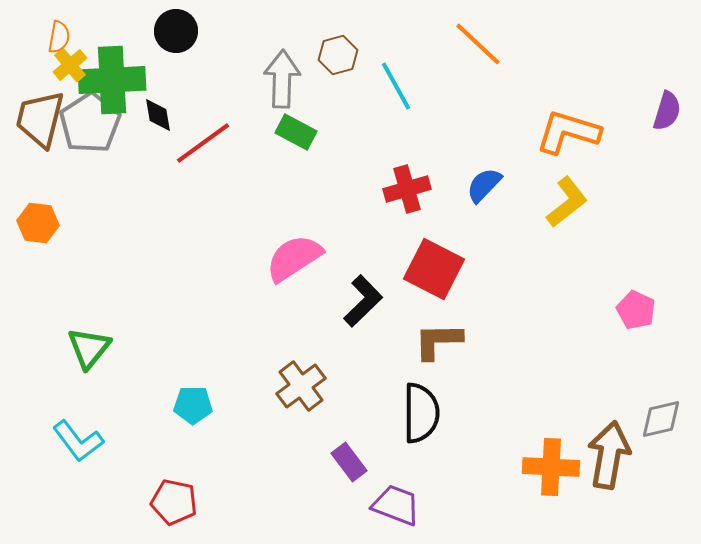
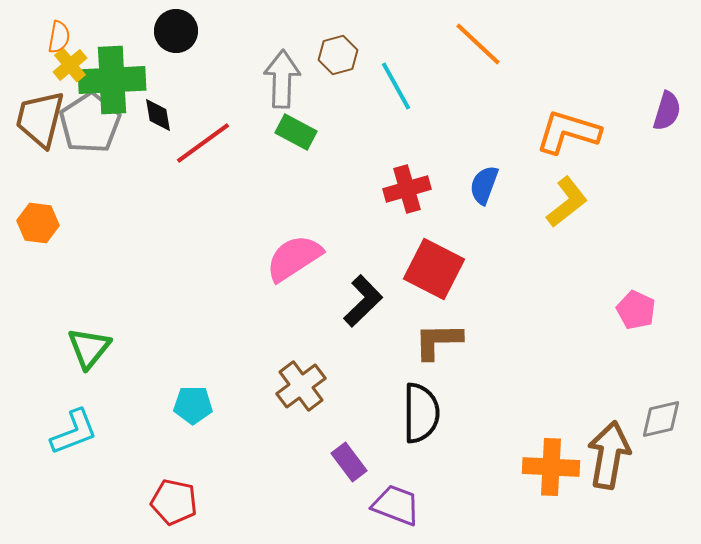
blue semicircle: rotated 24 degrees counterclockwise
cyan L-shape: moved 4 px left, 9 px up; rotated 74 degrees counterclockwise
